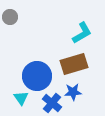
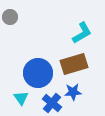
blue circle: moved 1 px right, 3 px up
